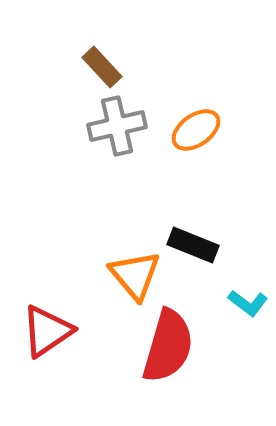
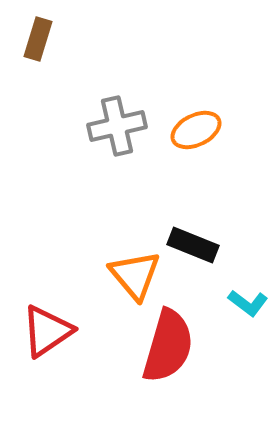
brown rectangle: moved 64 px left, 28 px up; rotated 60 degrees clockwise
orange ellipse: rotated 9 degrees clockwise
